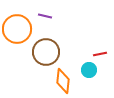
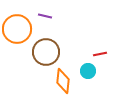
cyan circle: moved 1 px left, 1 px down
